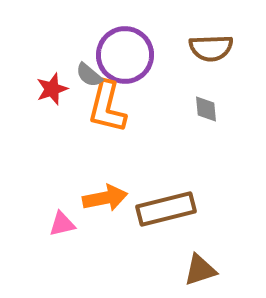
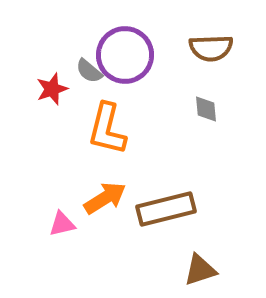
gray semicircle: moved 4 px up
orange L-shape: moved 22 px down
orange arrow: rotated 21 degrees counterclockwise
